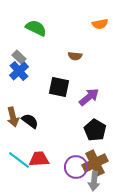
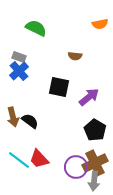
gray rectangle: rotated 24 degrees counterclockwise
red trapezoid: rotated 130 degrees counterclockwise
